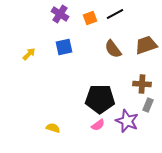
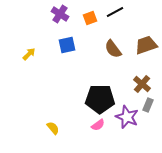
black line: moved 2 px up
blue square: moved 3 px right, 2 px up
brown cross: rotated 36 degrees clockwise
purple star: moved 4 px up
yellow semicircle: rotated 32 degrees clockwise
